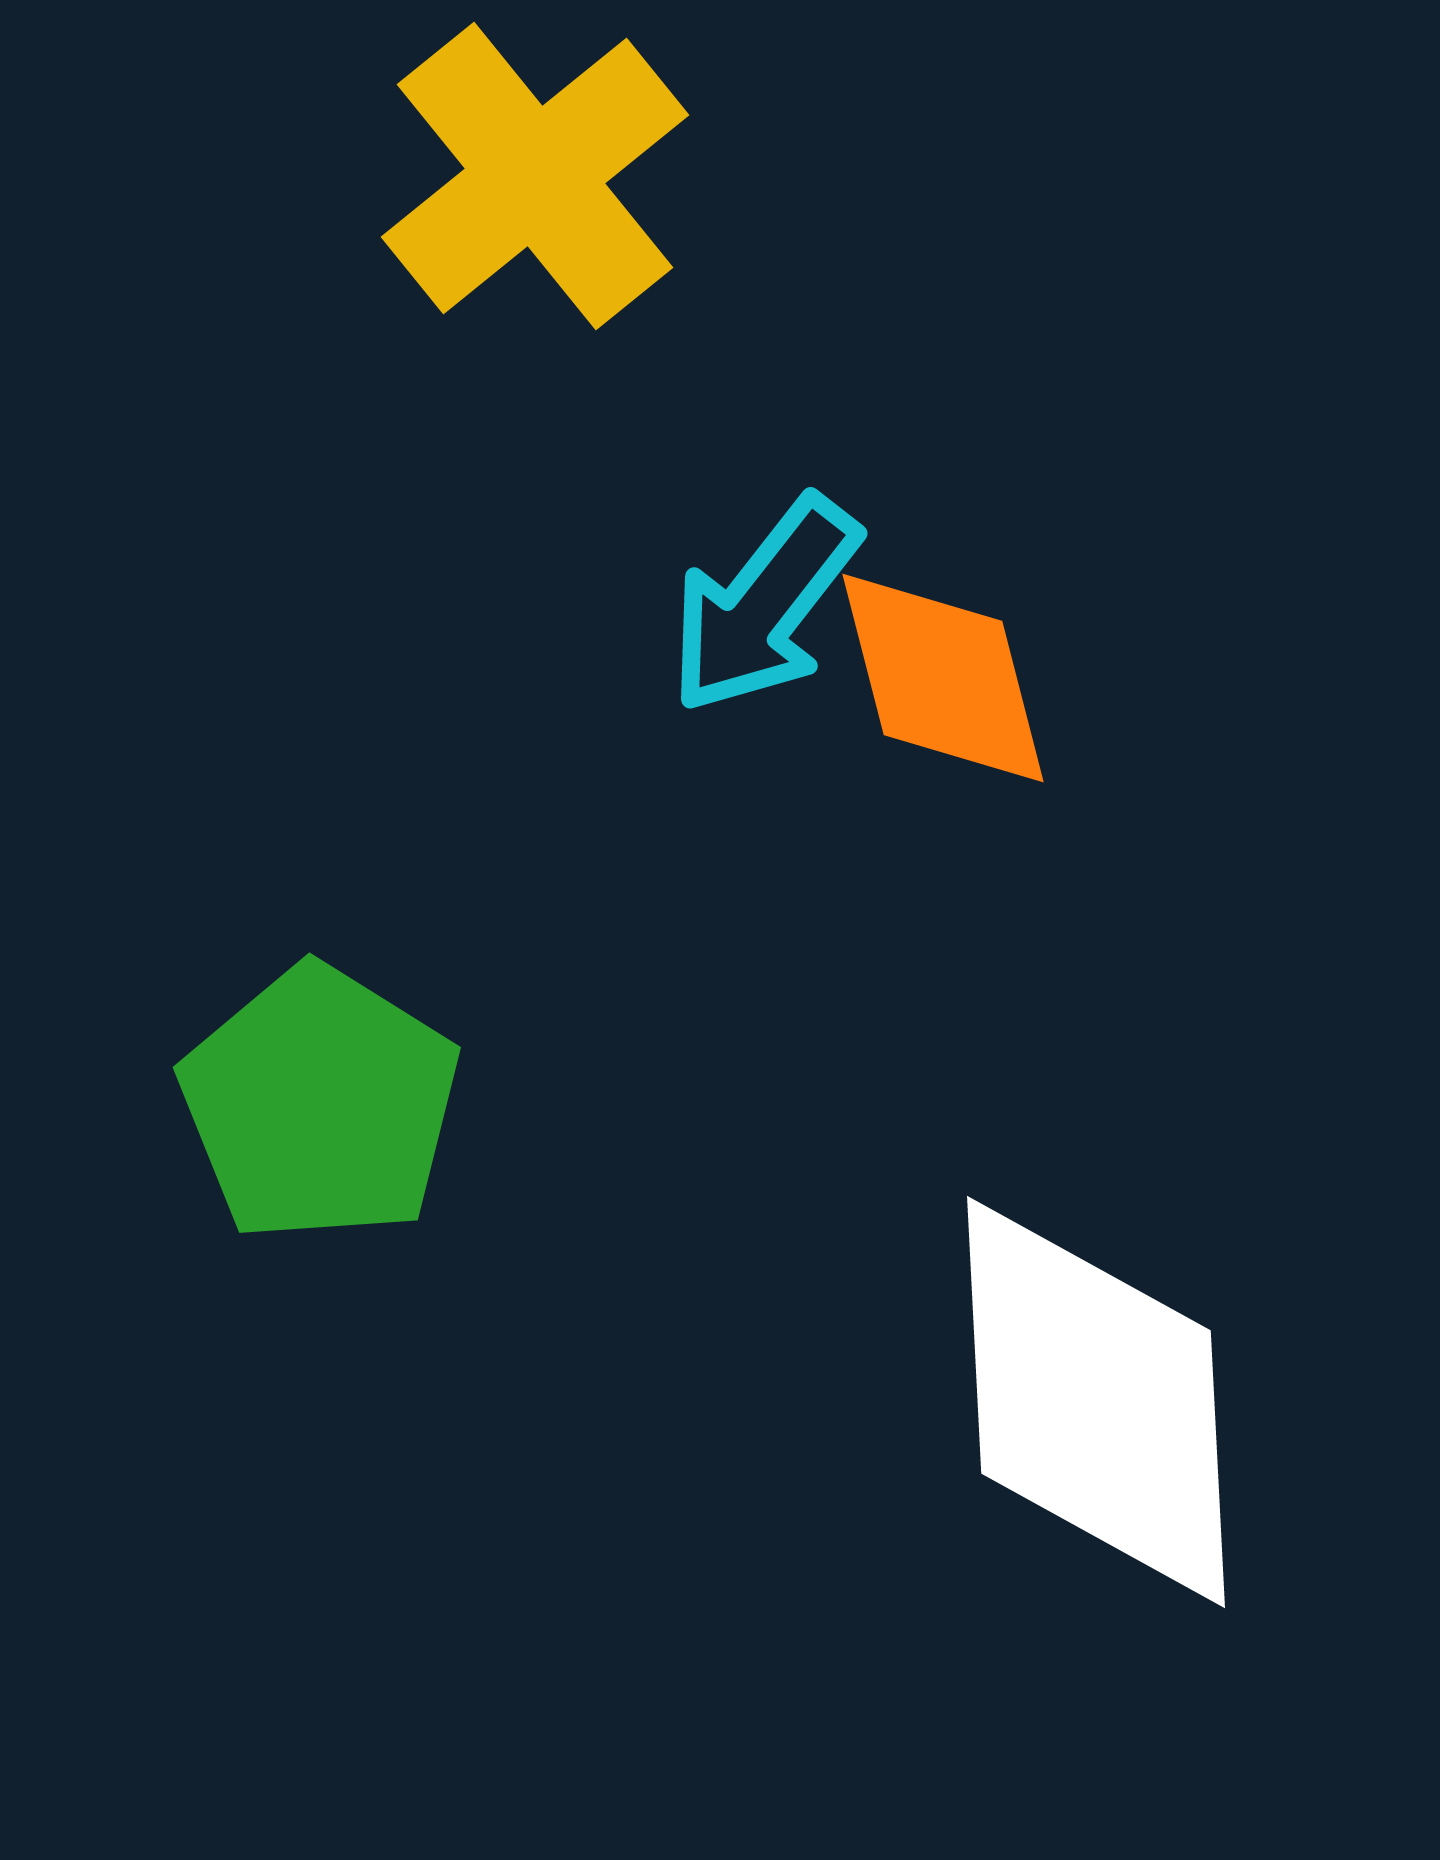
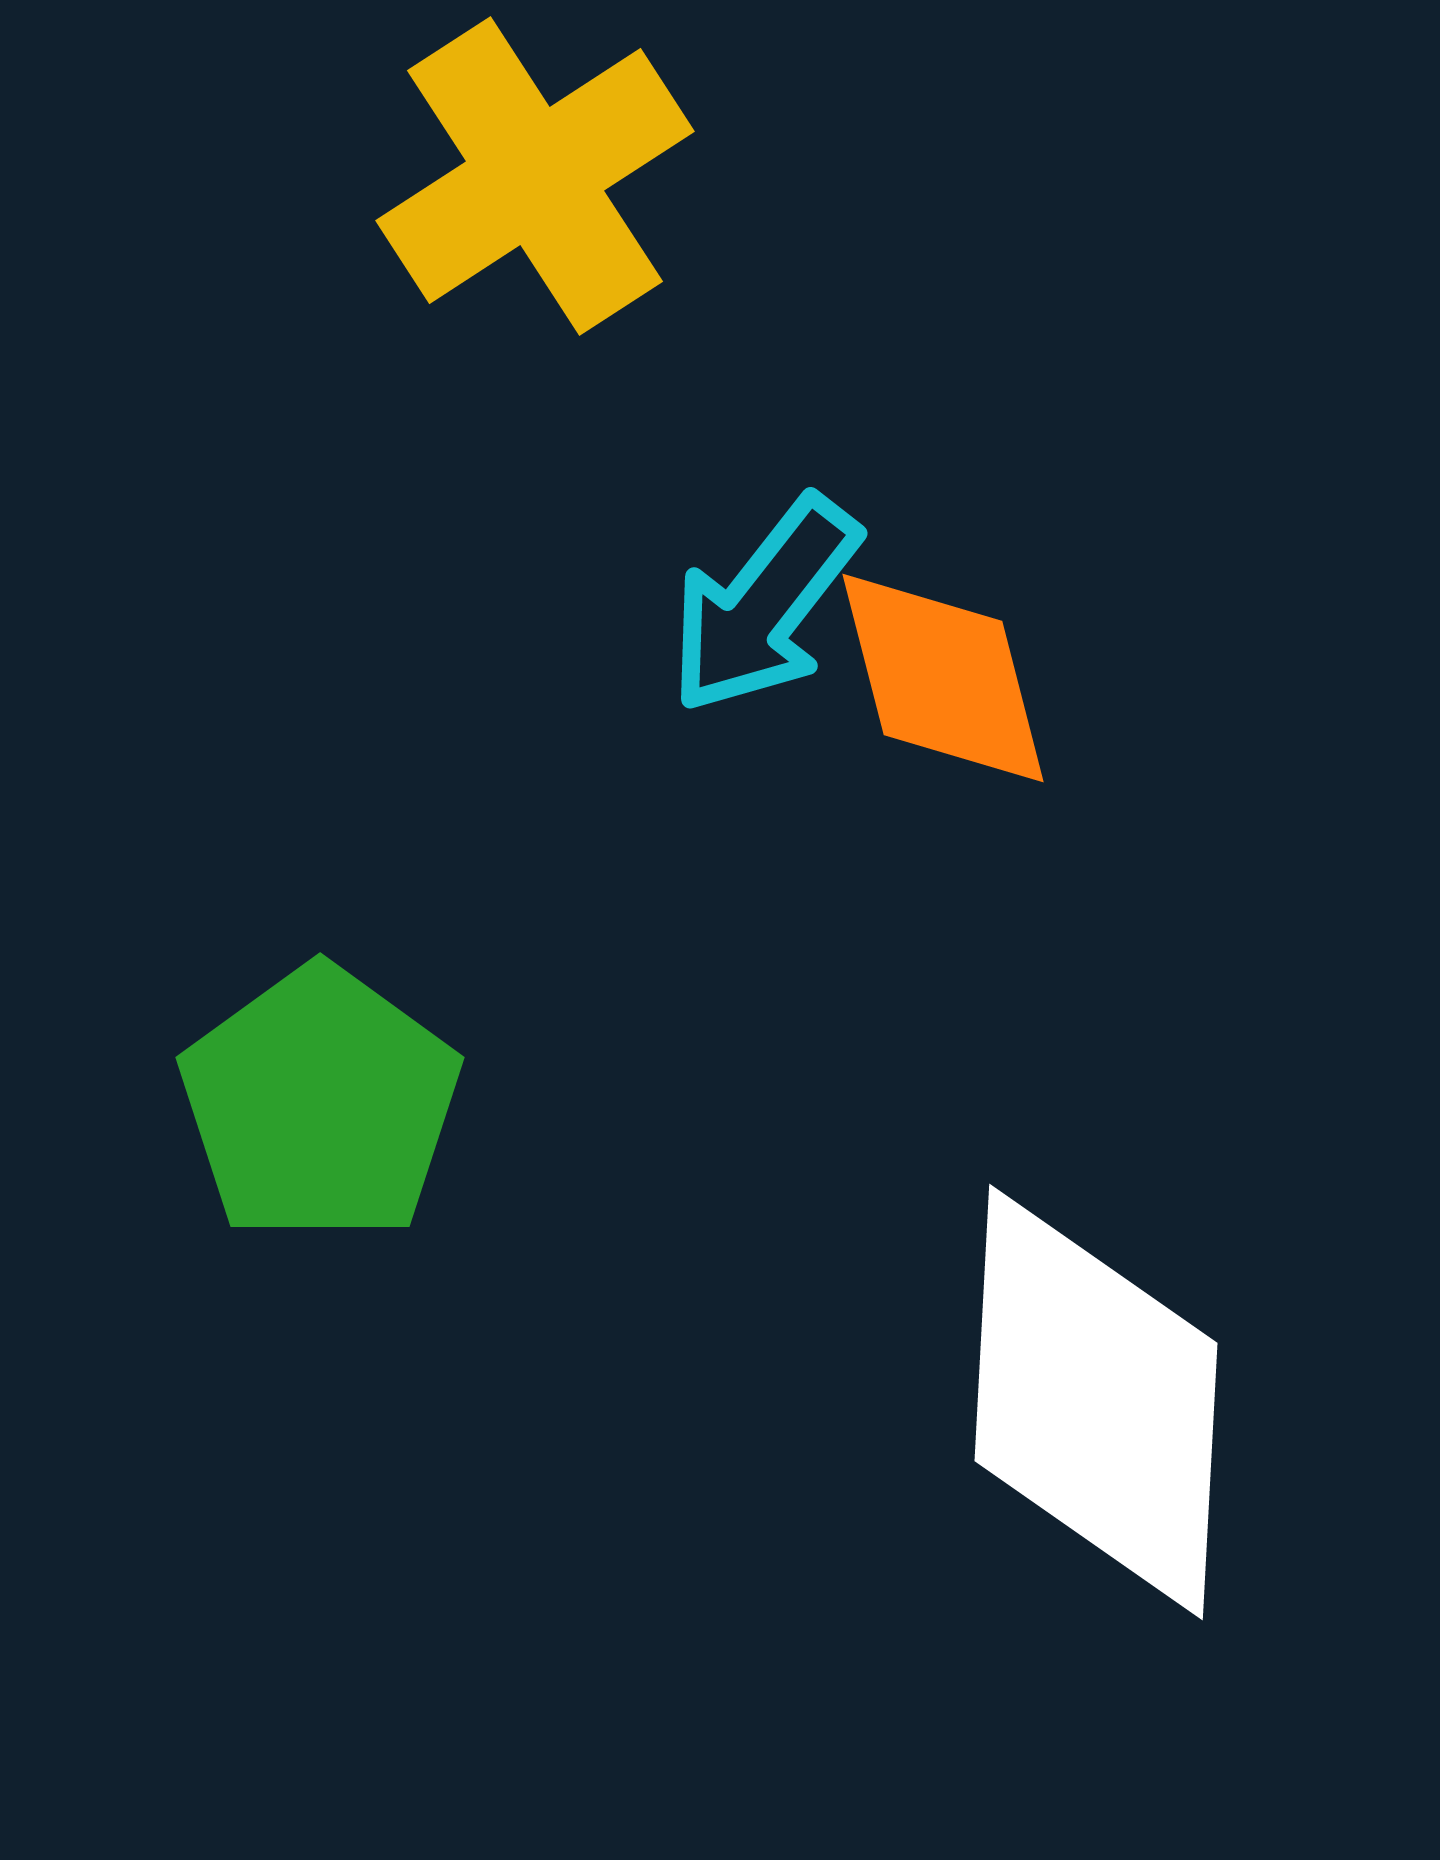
yellow cross: rotated 6 degrees clockwise
green pentagon: rotated 4 degrees clockwise
white diamond: rotated 6 degrees clockwise
